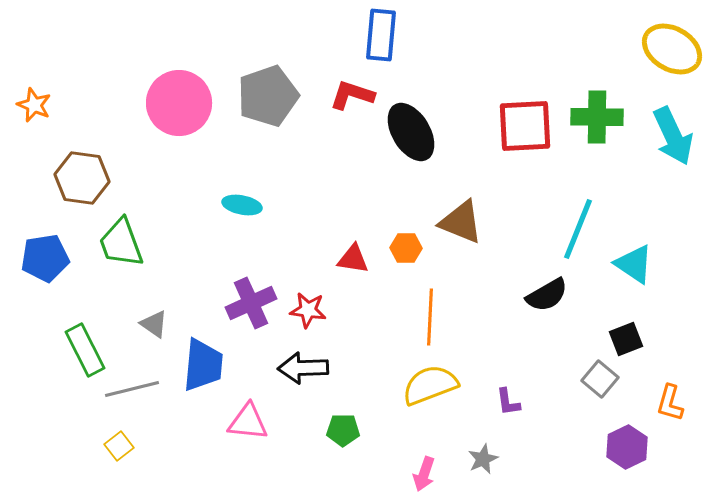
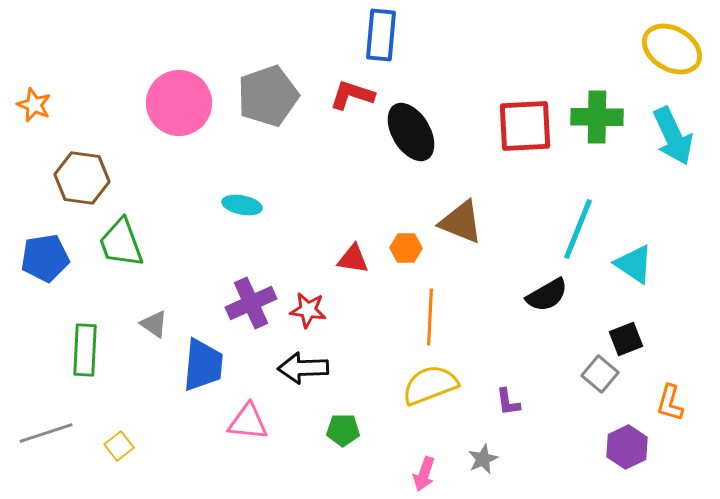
green rectangle: rotated 30 degrees clockwise
gray square: moved 5 px up
gray line: moved 86 px left, 44 px down; rotated 4 degrees counterclockwise
